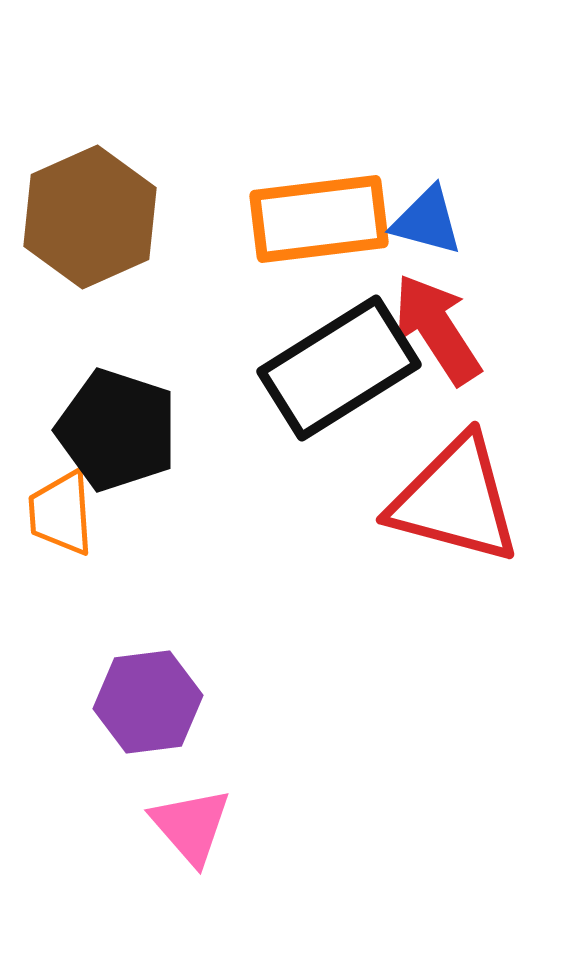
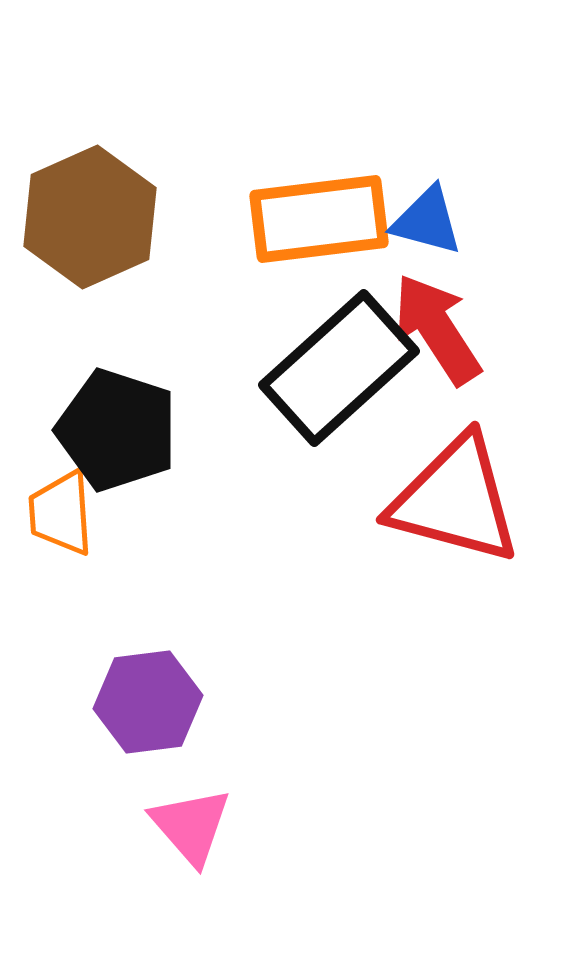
black rectangle: rotated 10 degrees counterclockwise
